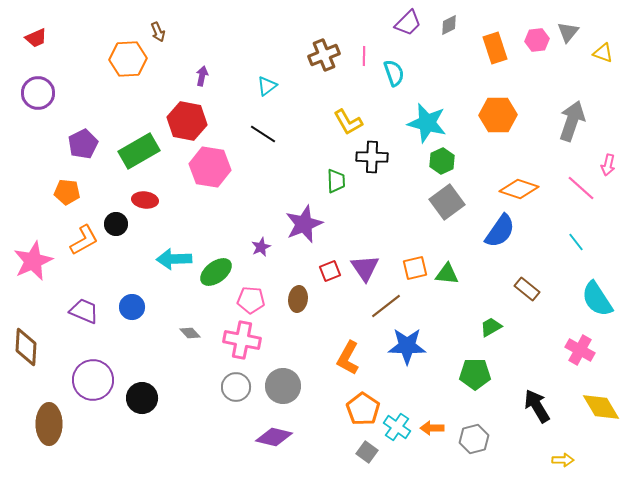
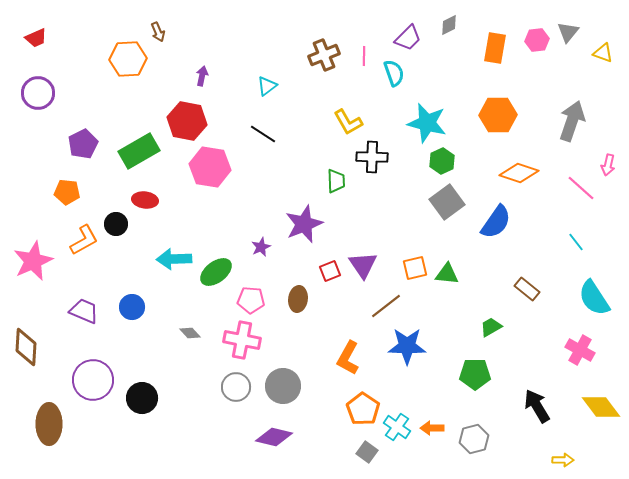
purple trapezoid at (408, 23): moved 15 px down
orange rectangle at (495, 48): rotated 28 degrees clockwise
orange diamond at (519, 189): moved 16 px up
blue semicircle at (500, 231): moved 4 px left, 9 px up
purple triangle at (365, 268): moved 2 px left, 3 px up
cyan semicircle at (597, 299): moved 3 px left, 1 px up
yellow diamond at (601, 407): rotated 6 degrees counterclockwise
